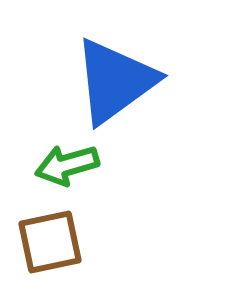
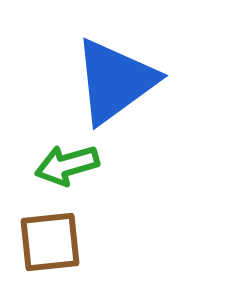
brown square: rotated 6 degrees clockwise
